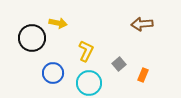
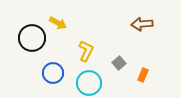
yellow arrow: rotated 18 degrees clockwise
gray square: moved 1 px up
